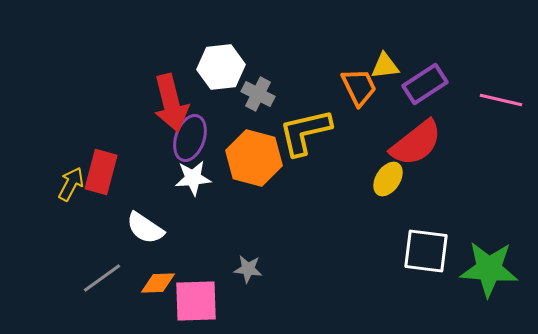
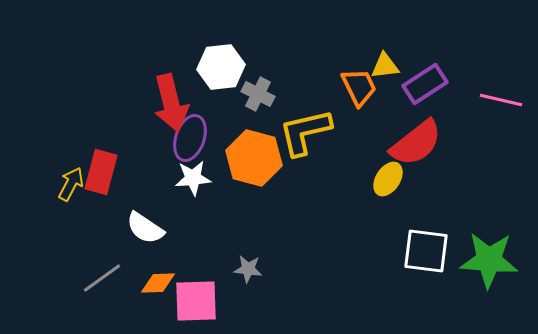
green star: moved 9 px up
